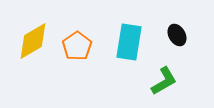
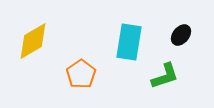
black ellipse: moved 4 px right; rotated 70 degrees clockwise
orange pentagon: moved 4 px right, 28 px down
green L-shape: moved 1 px right, 5 px up; rotated 12 degrees clockwise
